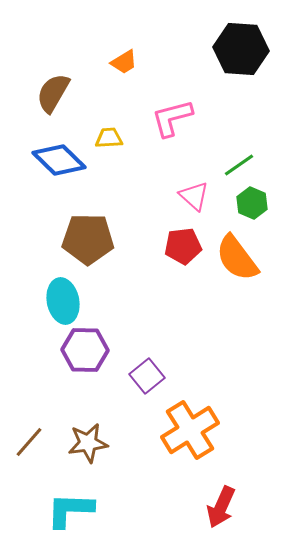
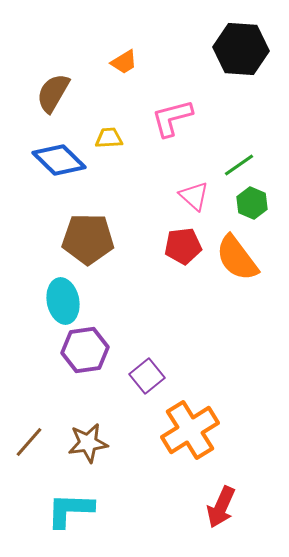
purple hexagon: rotated 9 degrees counterclockwise
